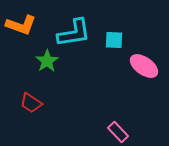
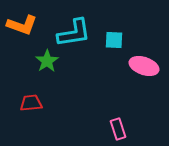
orange L-shape: moved 1 px right
pink ellipse: rotated 16 degrees counterclockwise
red trapezoid: rotated 140 degrees clockwise
pink rectangle: moved 3 px up; rotated 25 degrees clockwise
